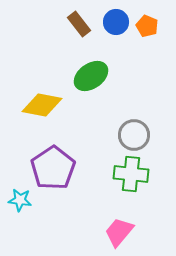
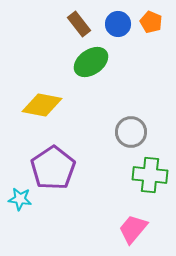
blue circle: moved 2 px right, 2 px down
orange pentagon: moved 4 px right, 4 px up
green ellipse: moved 14 px up
gray circle: moved 3 px left, 3 px up
green cross: moved 19 px right, 1 px down
cyan star: moved 1 px up
pink trapezoid: moved 14 px right, 3 px up
